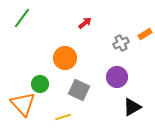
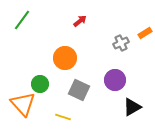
green line: moved 2 px down
red arrow: moved 5 px left, 2 px up
orange rectangle: moved 1 px up
purple circle: moved 2 px left, 3 px down
yellow line: rotated 35 degrees clockwise
